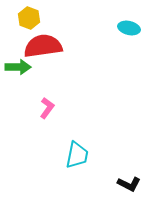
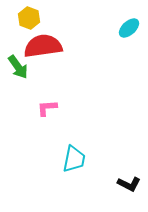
cyan ellipse: rotated 55 degrees counterclockwise
green arrow: rotated 55 degrees clockwise
pink L-shape: rotated 130 degrees counterclockwise
cyan trapezoid: moved 3 px left, 4 px down
